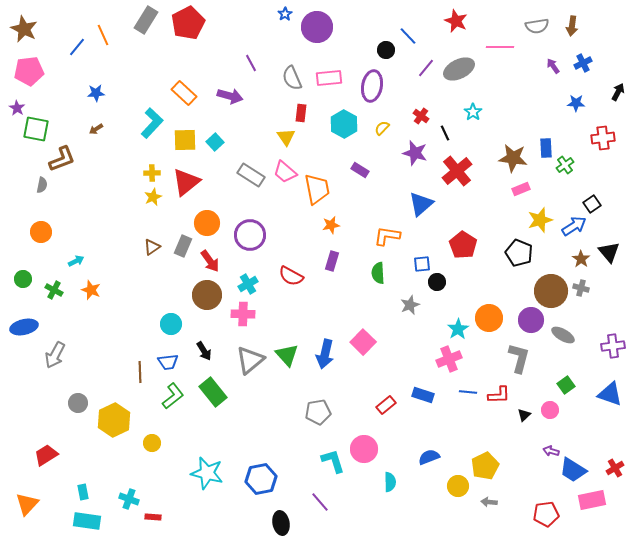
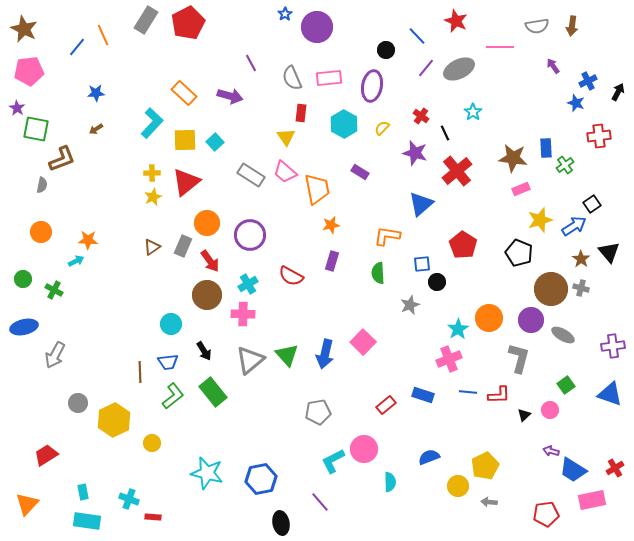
blue line at (408, 36): moved 9 px right
blue cross at (583, 63): moved 5 px right, 18 px down
blue star at (576, 103): rotated 18 degrees clockwise
red cross at (603, 138): moved 4 px left, 2 px up
purple rectangle at (360, 170): moved 2 px down
orange star at (91, 290): moved 3 px left, 50 px up; rotated 18 degrees counterclockwise
brown circle at (551, 291): moved 2 px up
cyan L-shape at (333, 461): rotated 100 degrees counterclockwise
